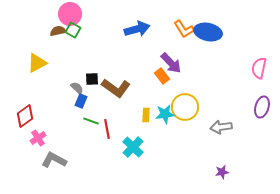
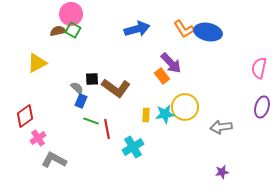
pink circle: moved 1 px right
cyan cross: rotated 15 degrees clockwise
